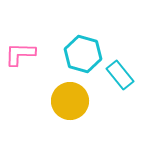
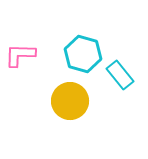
pink L-shape: moved 1 px down
